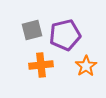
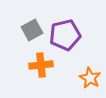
gray square: rotated 15 degrees counterclockwise
orange star: moved 4 px right, 12 px down; rotated 10 degrees counterclockwise
